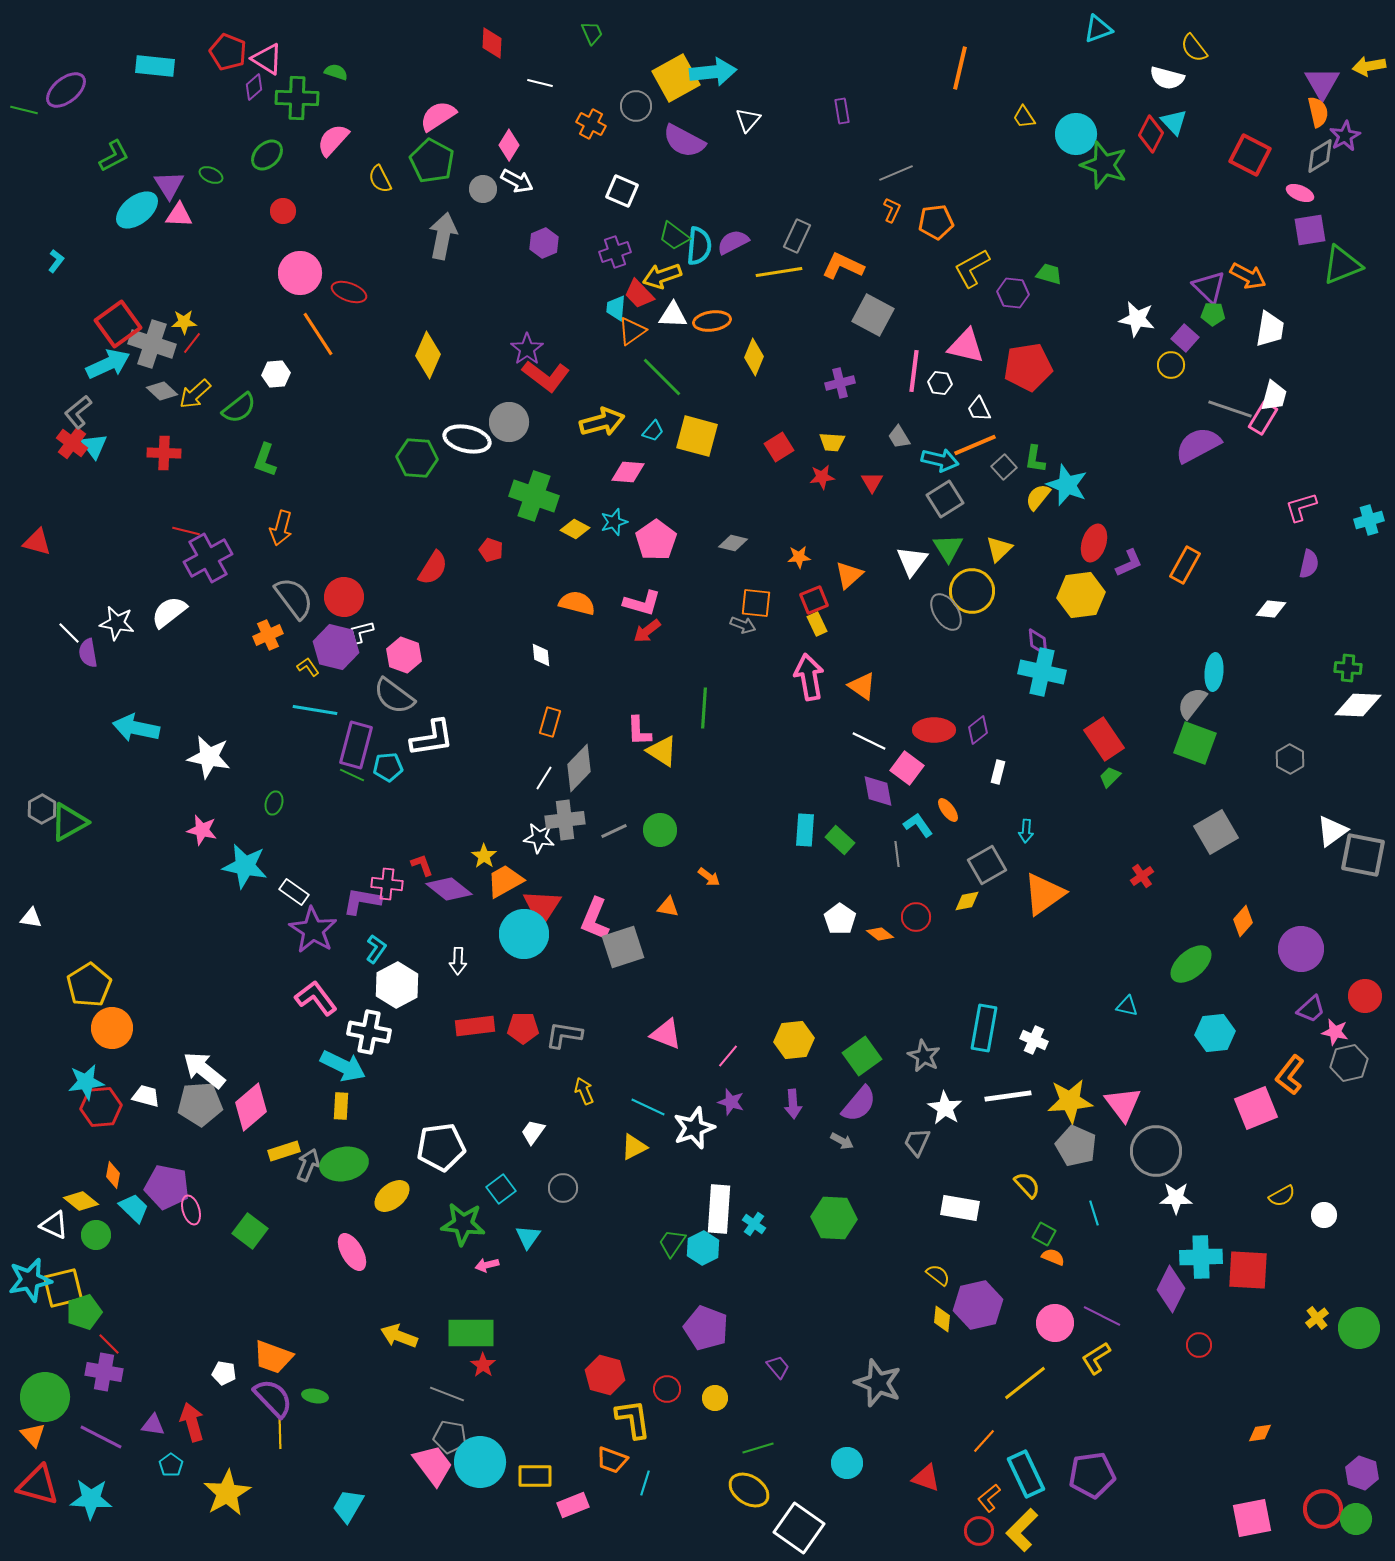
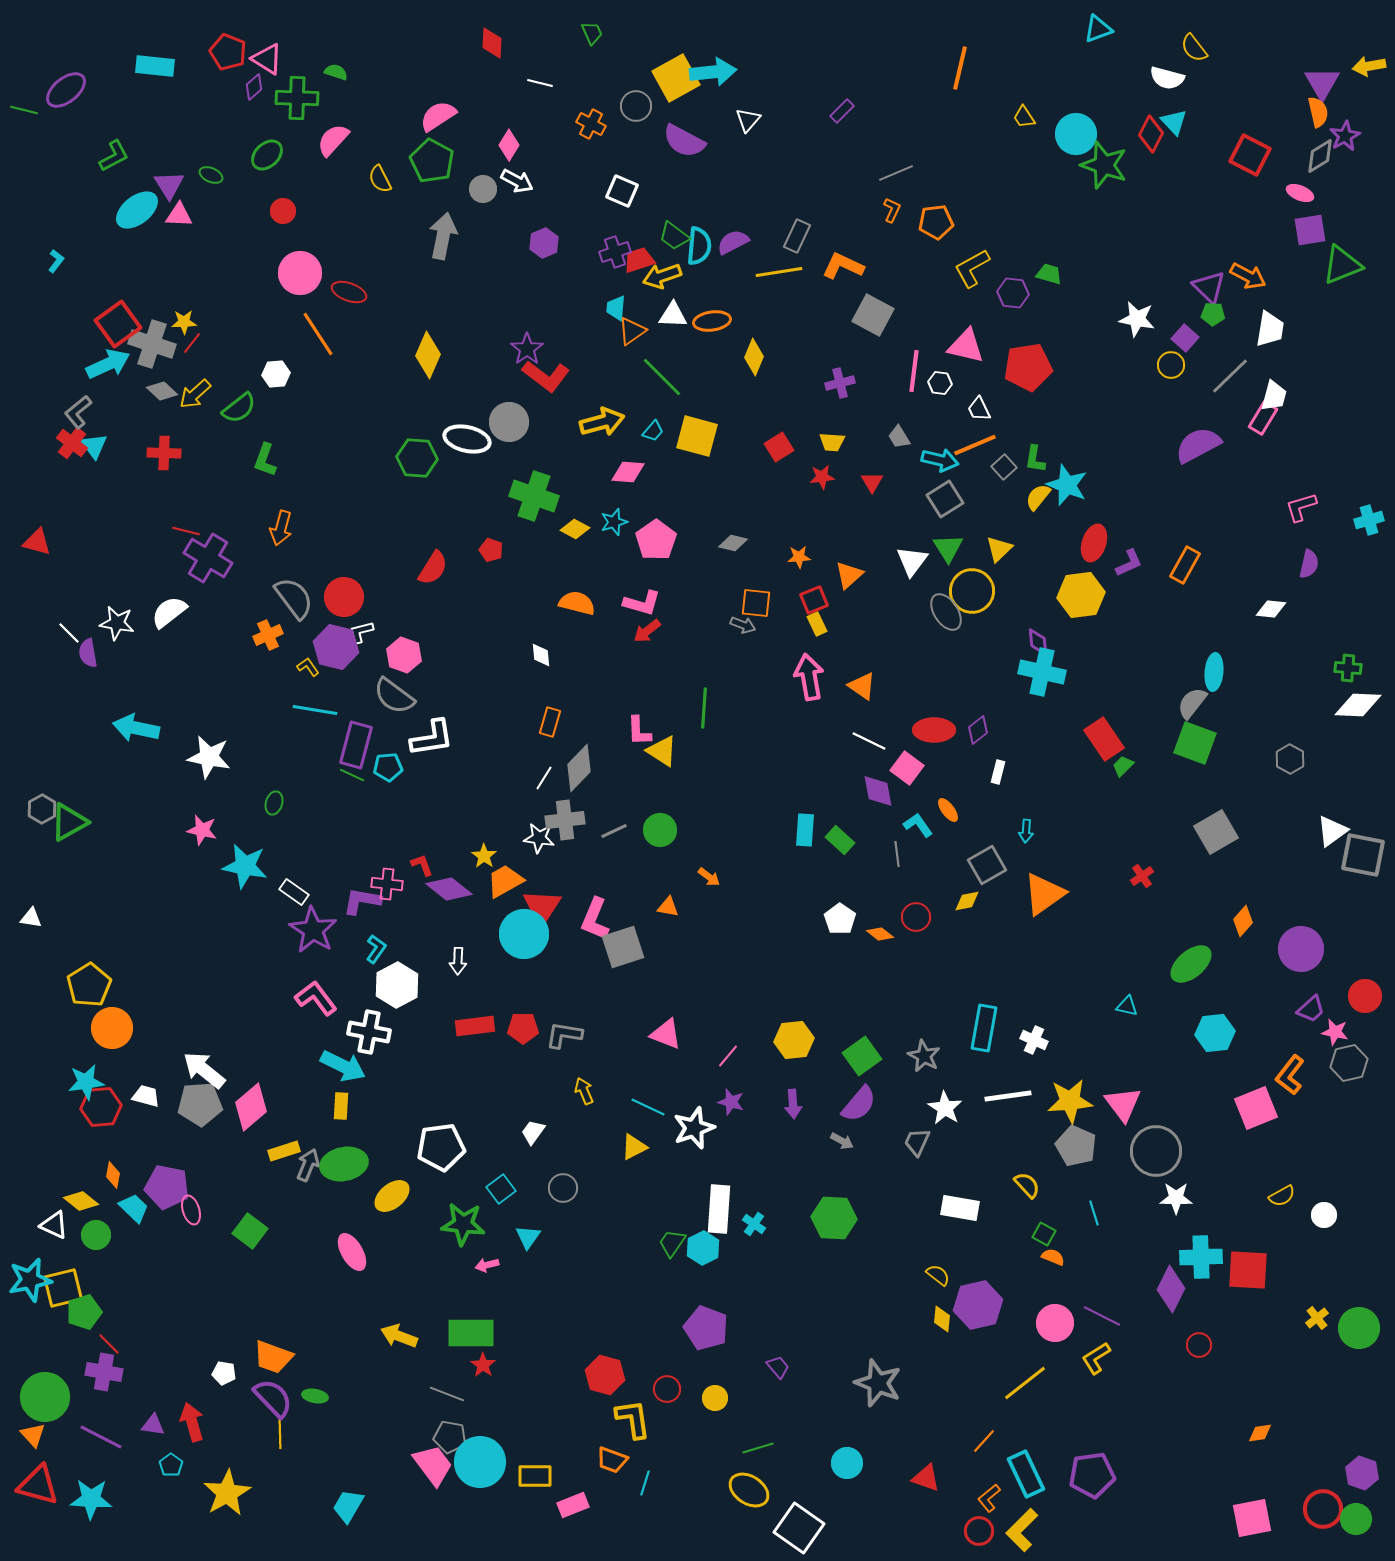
purple rectangle at (842, 111): rotated 55 degrees clockwise
red trapezoid at (639, 294): moved 34 px up; rotated 116 degrees clockwise
gray line at (1230, 409): moved 33 px up; rotated 63 degrees counterclockwise
purple cross at (208, 558): rotated 30 degrees counterclockwise
green trapezoid at (1110, 777): moved 13 px right, 11 px up
